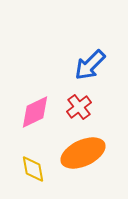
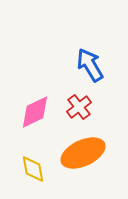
blue arrow: rotated 104 degrees clockwise
